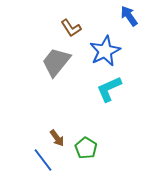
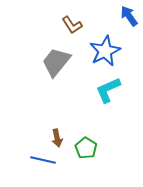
brown L-shape: moved 1 px right, 3 px up
cyan L-shape: moved 1 px left, 1 px down
brown arrow: rotated 24 degrees clockwise
blue line: rotated 40 degrees counterclockwise
